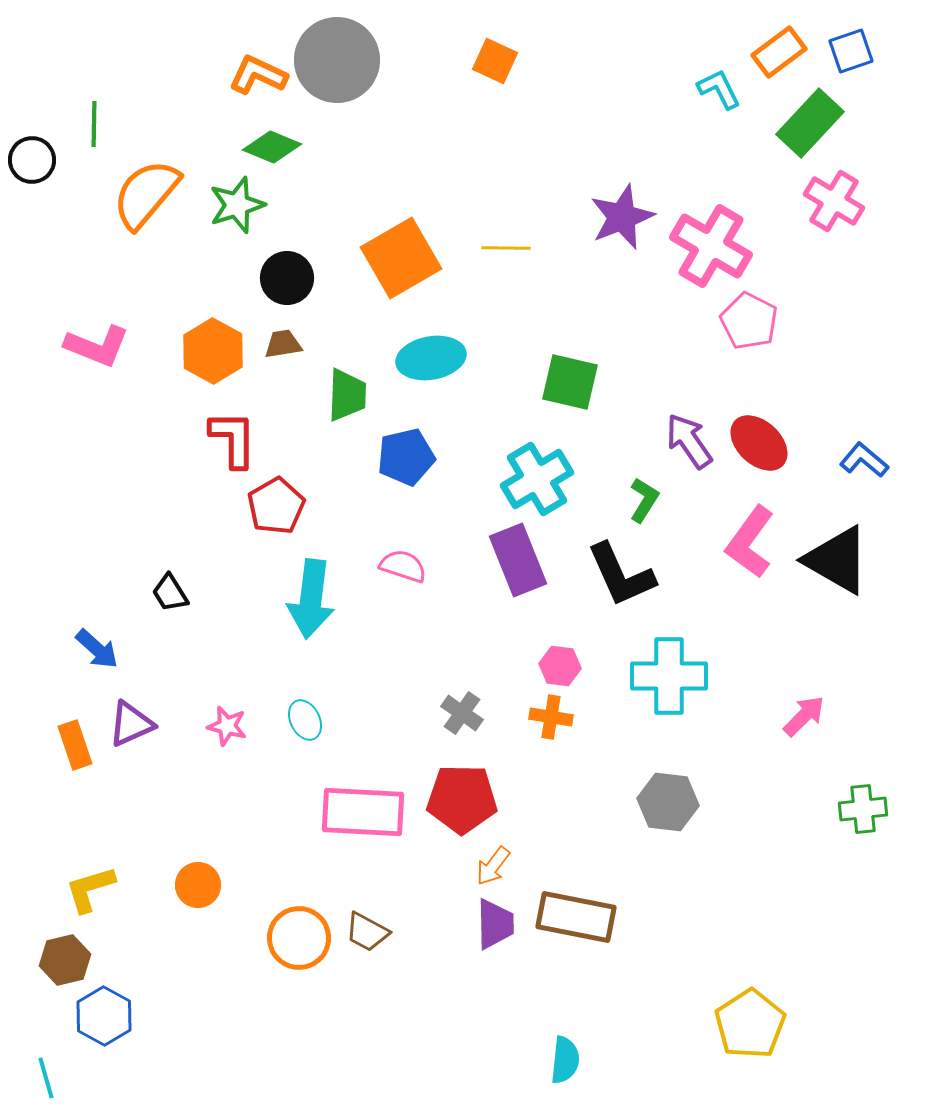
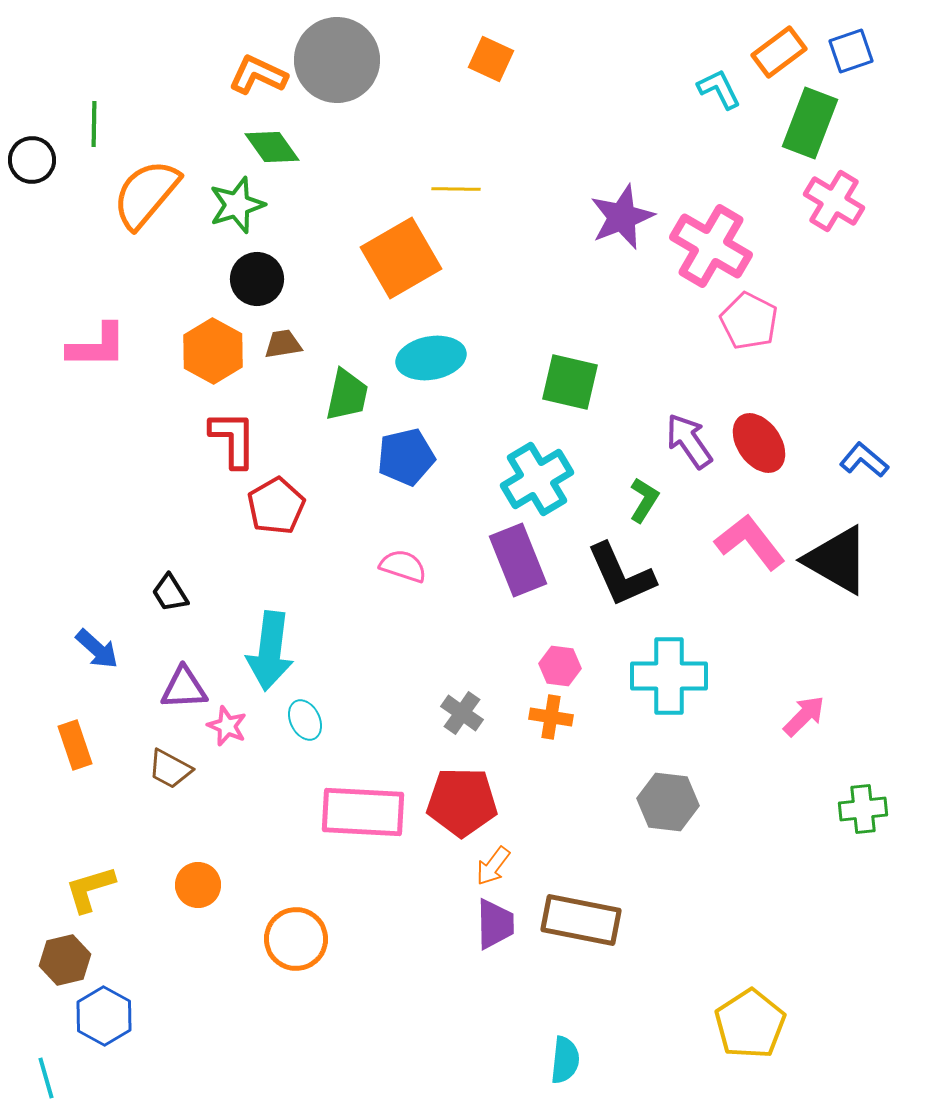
orange square at (495, 61): moved 4 px left, 2 px up
green rectangle at (810, 123): rotated 22 degrees counterclockwise
green diamond at (272, 147): rotated 32 degrees clockwise
yellow line at (506, 248): moved 50 px left, 59 px up
black circle at (287, 278): moved 30 px left, 1 px down
pink L-shape at (97, 346): rotated 22 degrees counterclockwise
green trapezoid at (347, 395): rotated 10 degrees clockwise
red ellipse at (759, 443): rotated 12 degrees clockwise
pink L-shape at (750, 542): rotated 106 degrees clockwise
cyan arrow at (311, 599): moved 41 px left, 52 px down
purple triangle at (131, 724): moved 53 px right, 36 px up; rotated 21 degrees clockwise
pink star at (227, 726): rotated 9 degrees clockwise
red pentagon at (462, 799): moved 3 px down
brown rectangle at (576, 917): moved 5 px right, 3 px down
brown trapezoid at (367, 932): moved 197 px left, 163 px up
orange circle at (299, 938): moved 3 px left, 1 px down
